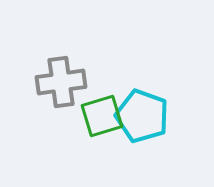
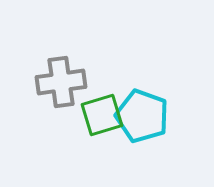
green square: moved 1 px up
